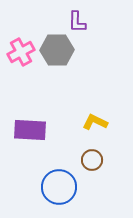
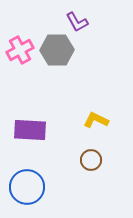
purple L-shape: rotated 30 degrees counterclockwise
pink cross: moved 1 px left, 2 px up
yellow L-shape: moved 1 px right, 2 px up
brown circle: moved 1 px left
blue circle: moved 32 px left
